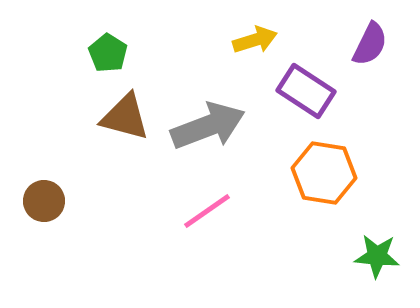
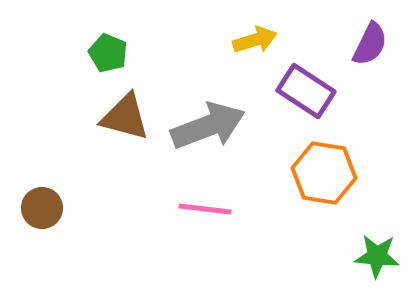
green pentagon: rotated 9 degrees counterclockwise
brown circle: moved 2 px left, 7 px down
pink line: moved 2 px left, 2 px up; rotated 42 degrees clockwise
